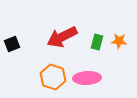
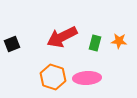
green rectangle: moved 2 px left, 1 px down
